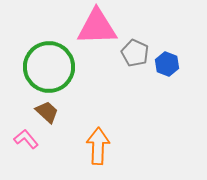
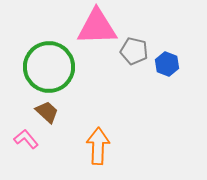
gray pentagon: moved 1 px left, 2 px up; rotated 12 degrees counterclockwise
